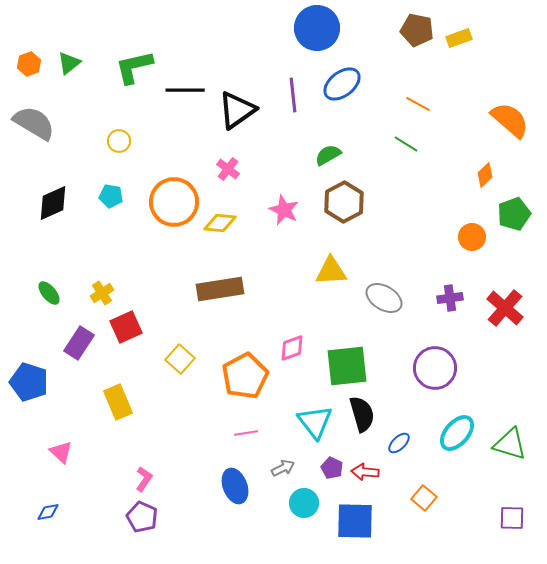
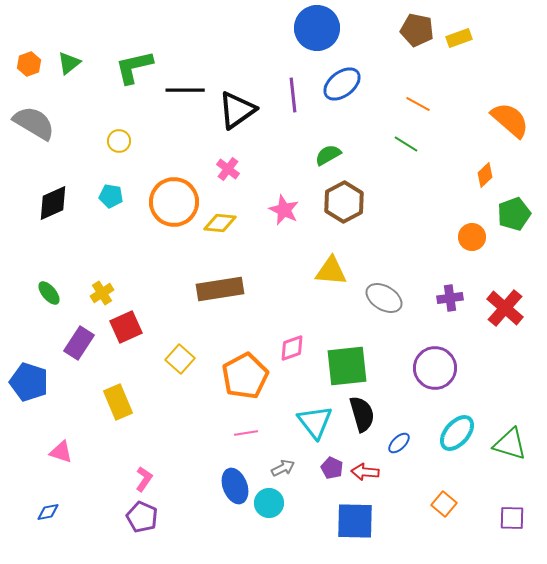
yellow triangle at (331, 271): rotated 8 degrees clockwise
pink triangle at (61, 452): rotated 25 degrees counterclockwise
orange square at (424, 498): moved 20 px right, 6 px down
cyan circle at (304, 503): moved 35 px left
